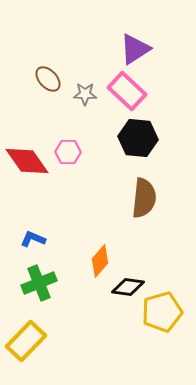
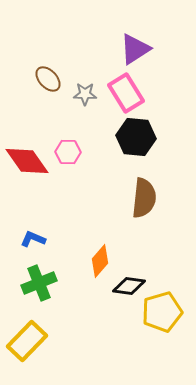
pink rectangle: moved 1 px left, 2 px down; rotated 15 degrees clockwise
black hexagon: moved 2 px left, 1 px up
black diamond: moved 1 px right, 1 px up
yellow rectangle: moved 1 px right
